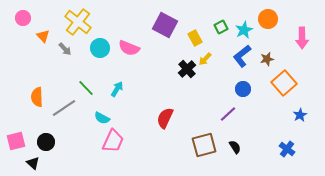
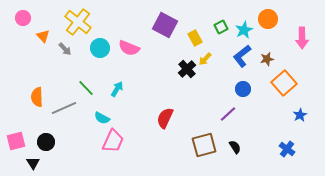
gray line: rotated 10 degrees clockwise
black triangle: rotated 16 degrees clockwise
